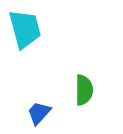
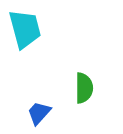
green semicircle: moved 2 px up
